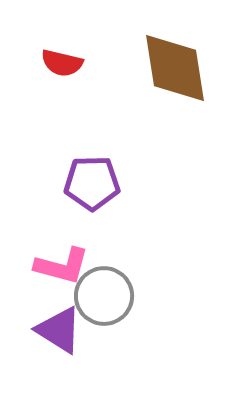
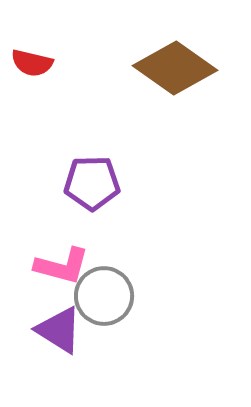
red semicircle: moved 30 px left
brown diamond: rotated 46 degrees counterclockwise
